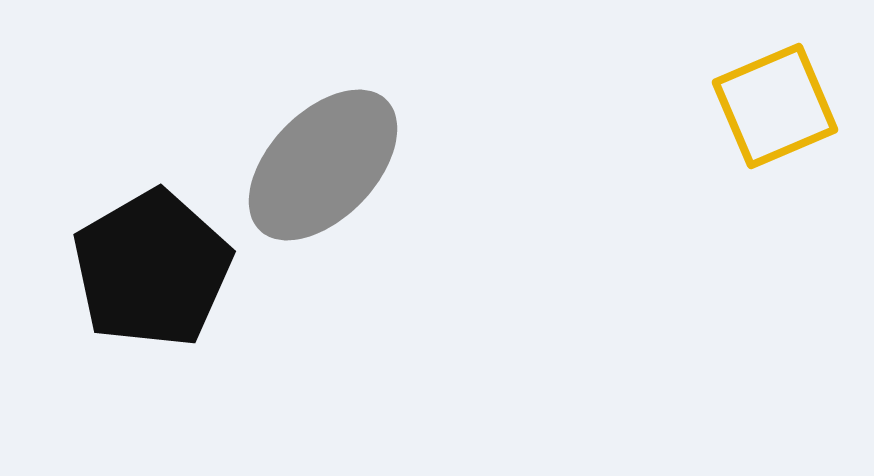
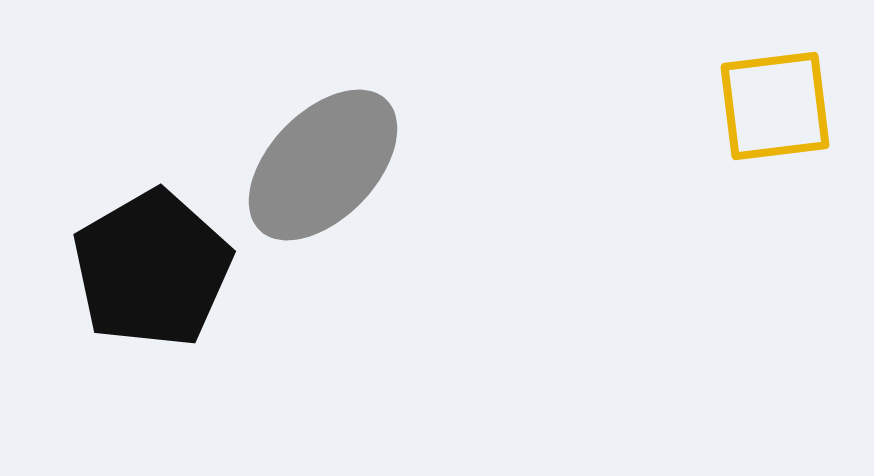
yellow square: rotated 16 degrees clockwise
